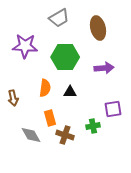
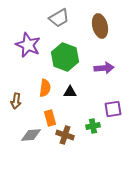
brown ellipse: moved 2 px right, 2 px up
purple star: moved 3 px right, 1 px up; rotated 20 degrees clockwise
green hexagon: rotated 20 degrees clockwise
brown arrow: moved 3 px right, 3 px down; rotated 21 degrees clockwise
gray diamond: rotated 65 degrees counterclockwise
